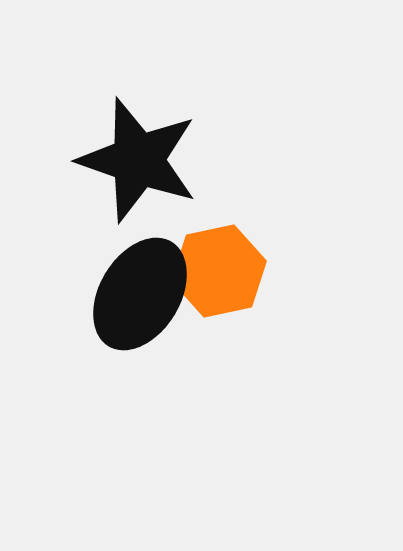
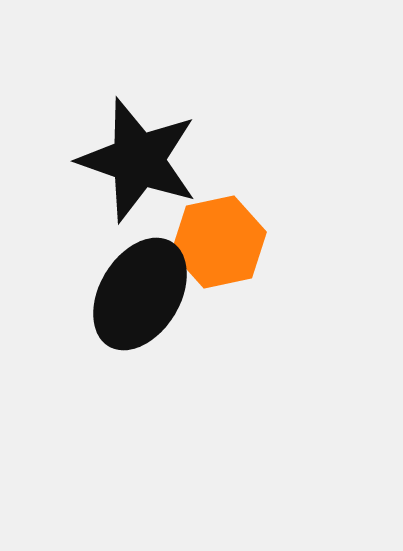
orange hexagon: moved 29 px up
